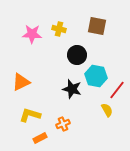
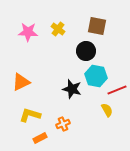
yellow cross: moved 1 px left; rotated 24 degrees clockwise
pink star: moved 4 px left, 2 px up
black circle: moved 9 px right, 4 px up
red line: rotated 30 degrees clockwise
